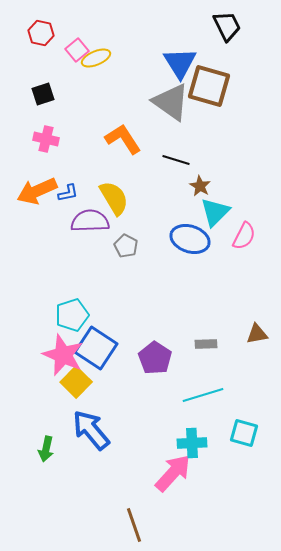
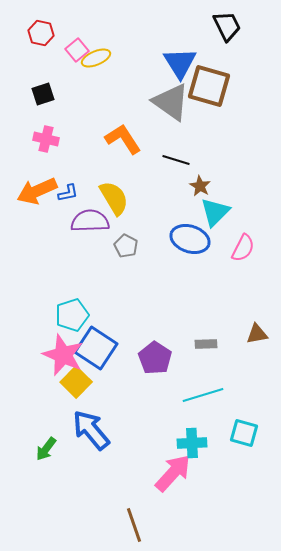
pink semicircle: moved 1 px left, 12 px down
green arrow: rotated 25 degrees clockwise
